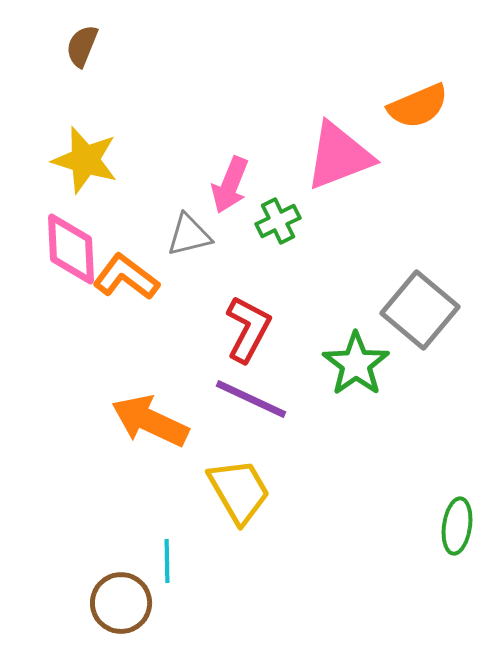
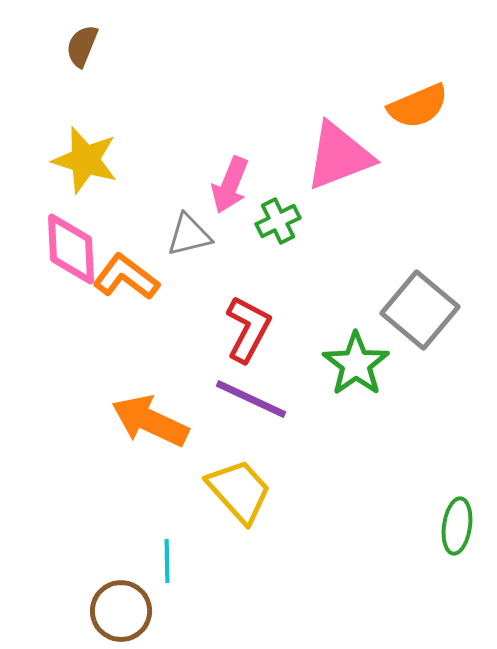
yellow trapezoid: rotated 12 degrees counterclockwise
brown circle: moved 8 px down
